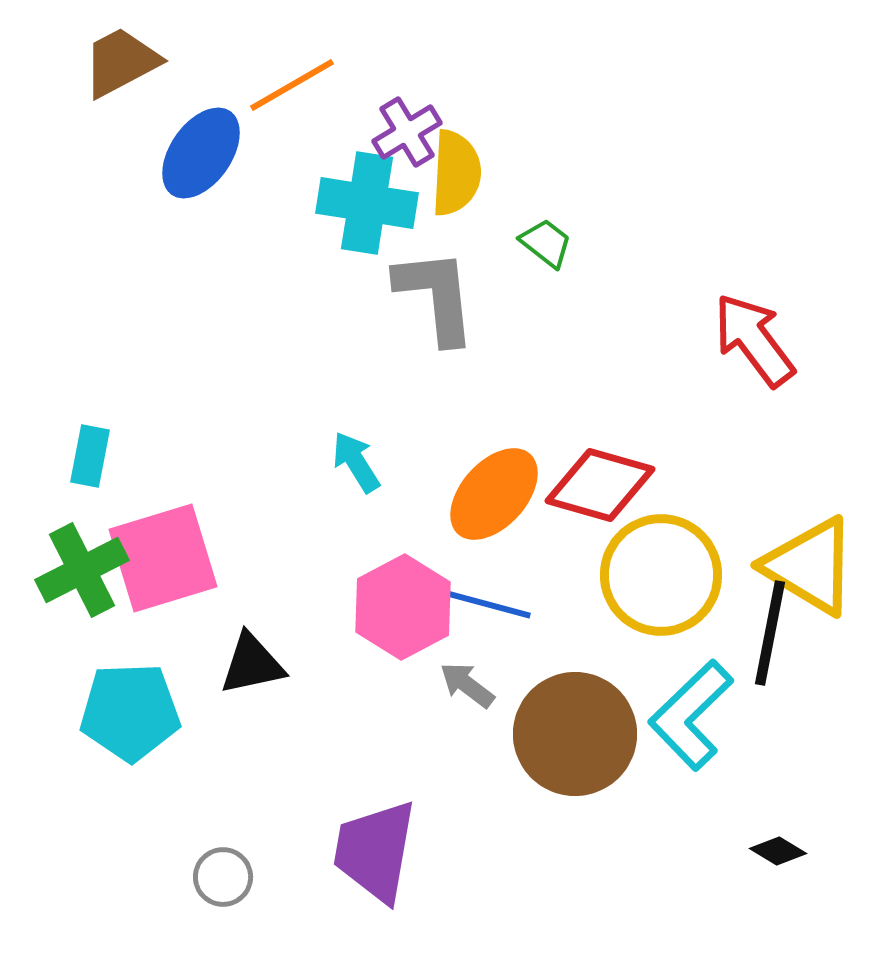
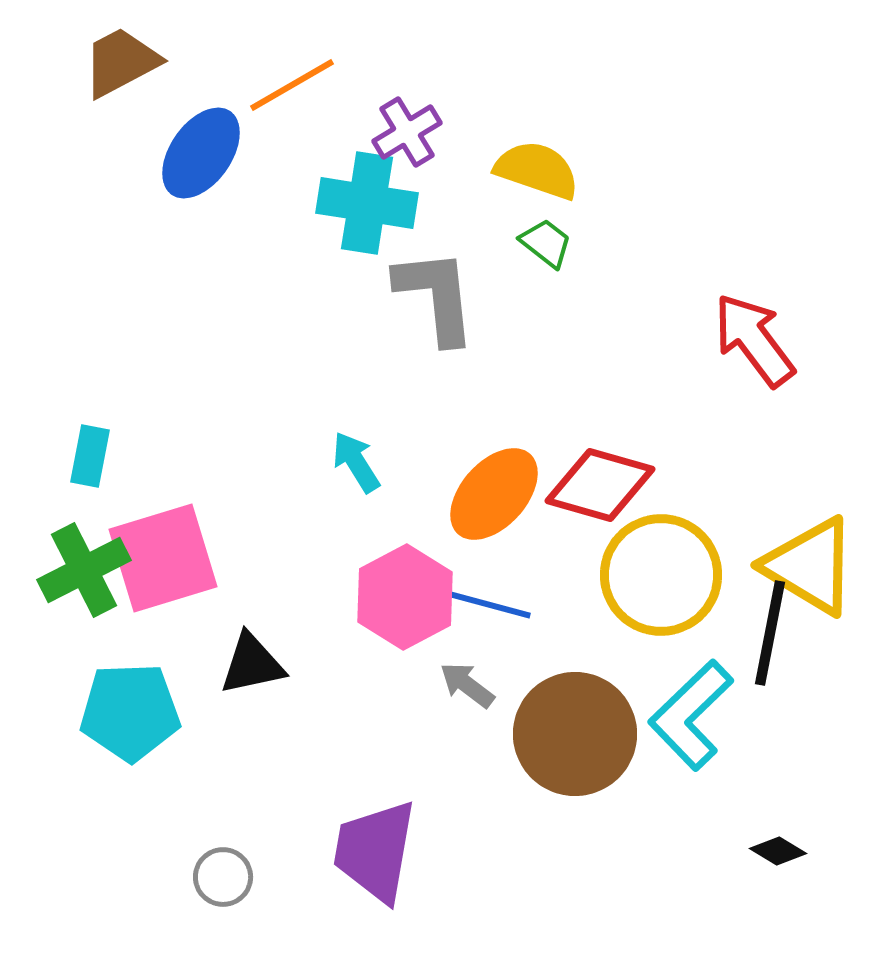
yellow semicircle: moved 81 px right, 3 px up; rotated 74 degrees counterclockwise
green cross: moved 2 px right
pink hexagon: moved 2 px right, 10 px up
